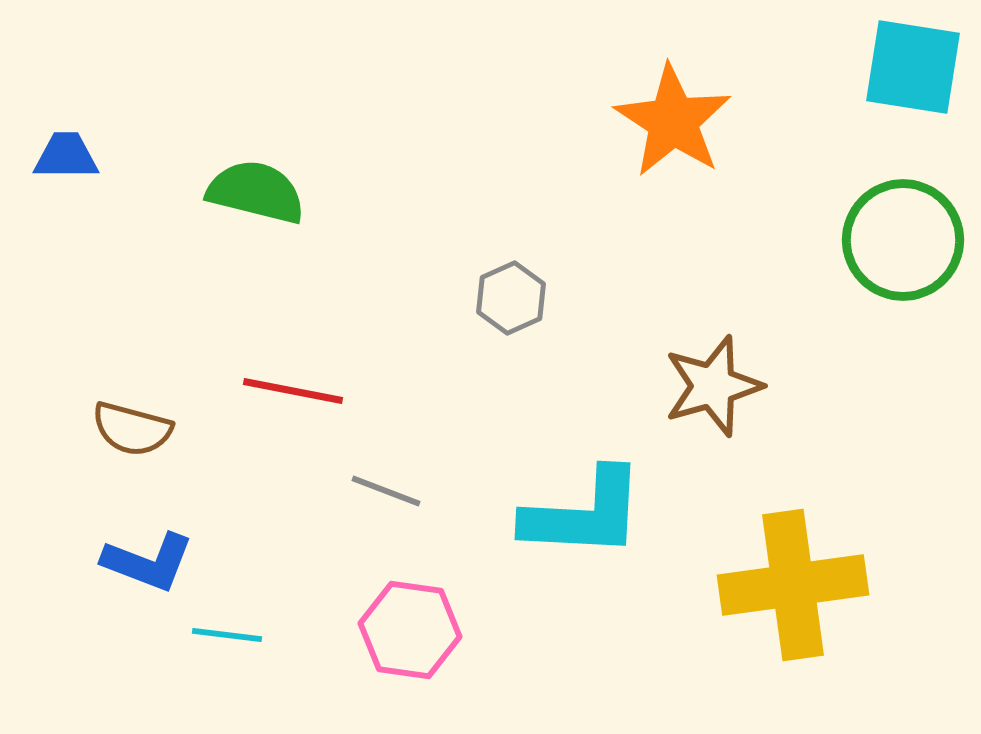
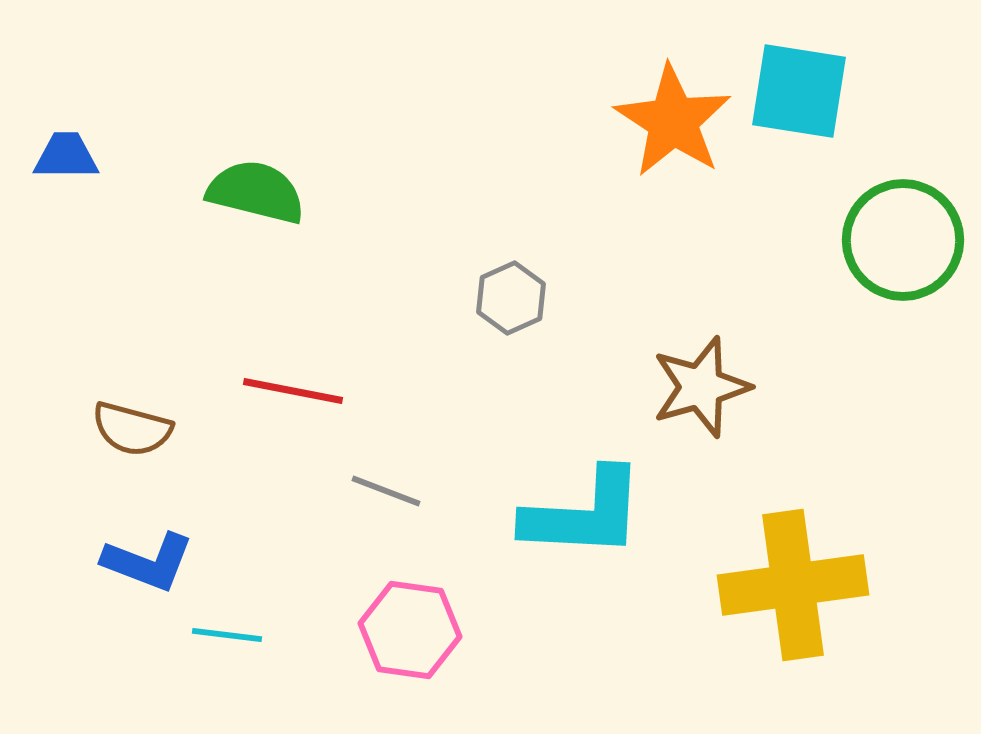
cyan square: moved 114 px left, 24 px down
brown star: moved 12 px left, 1 px down
